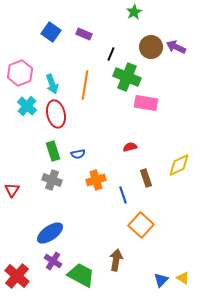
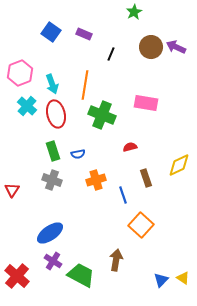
green cross: moved 25 px left, 38 px down
